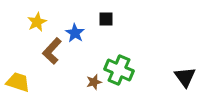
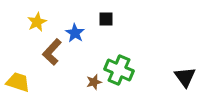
brown L-shape: moved 1 px down
